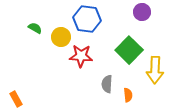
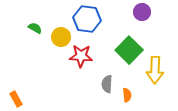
orange semicircle: moved 1 px left
